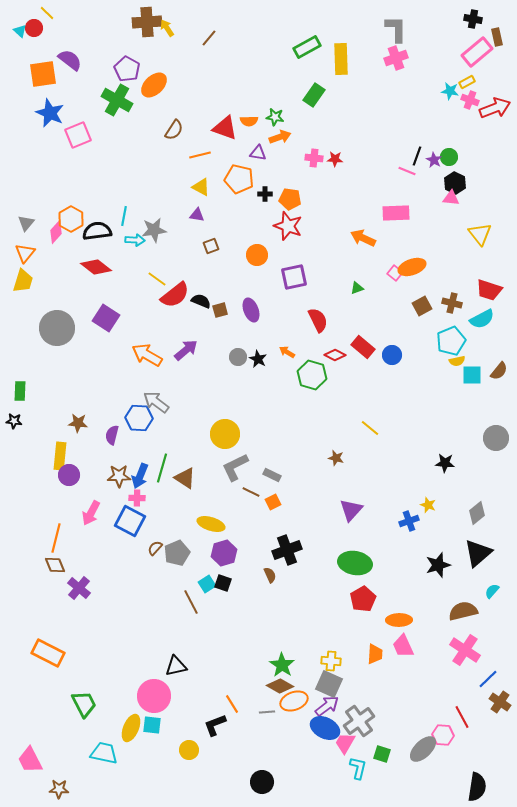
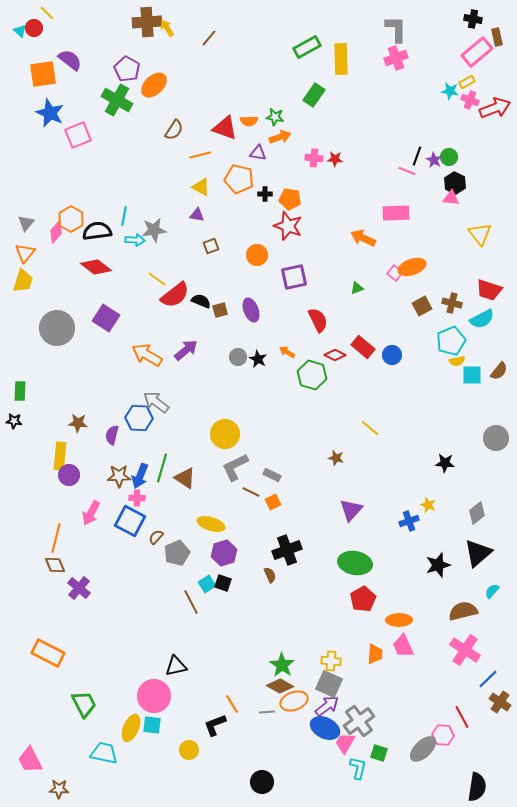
brown semicircle at (155, 548): moved 1 px right, 11 px up
green square at (382, 754): moved 3 px left, 1 px up
